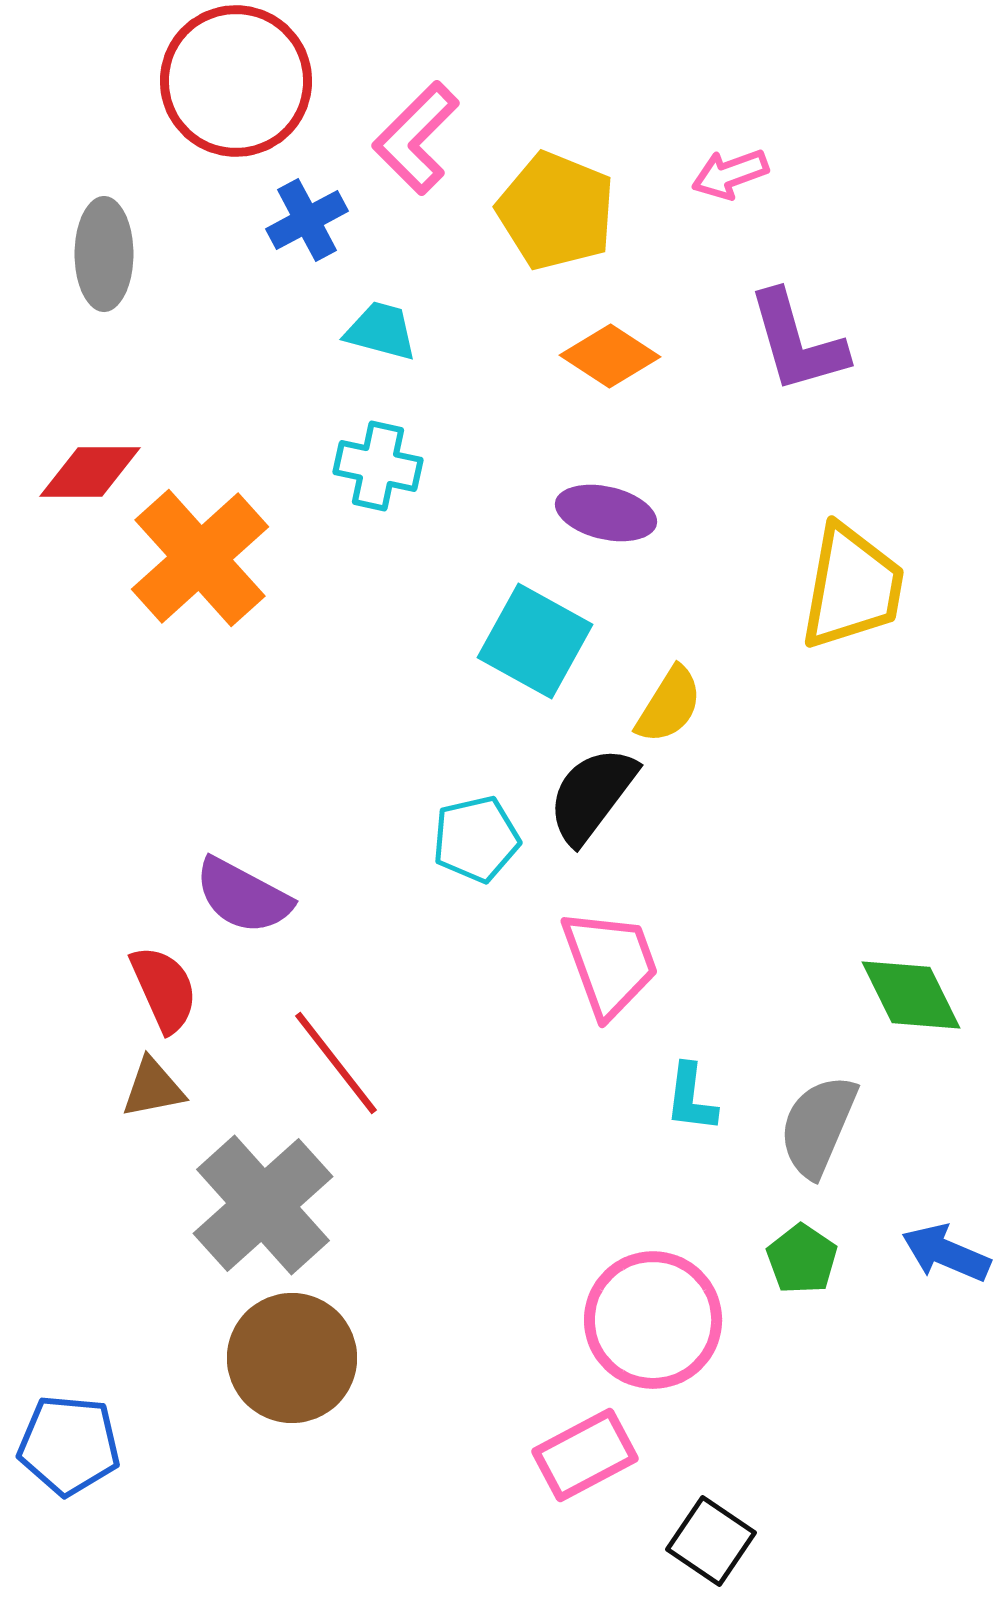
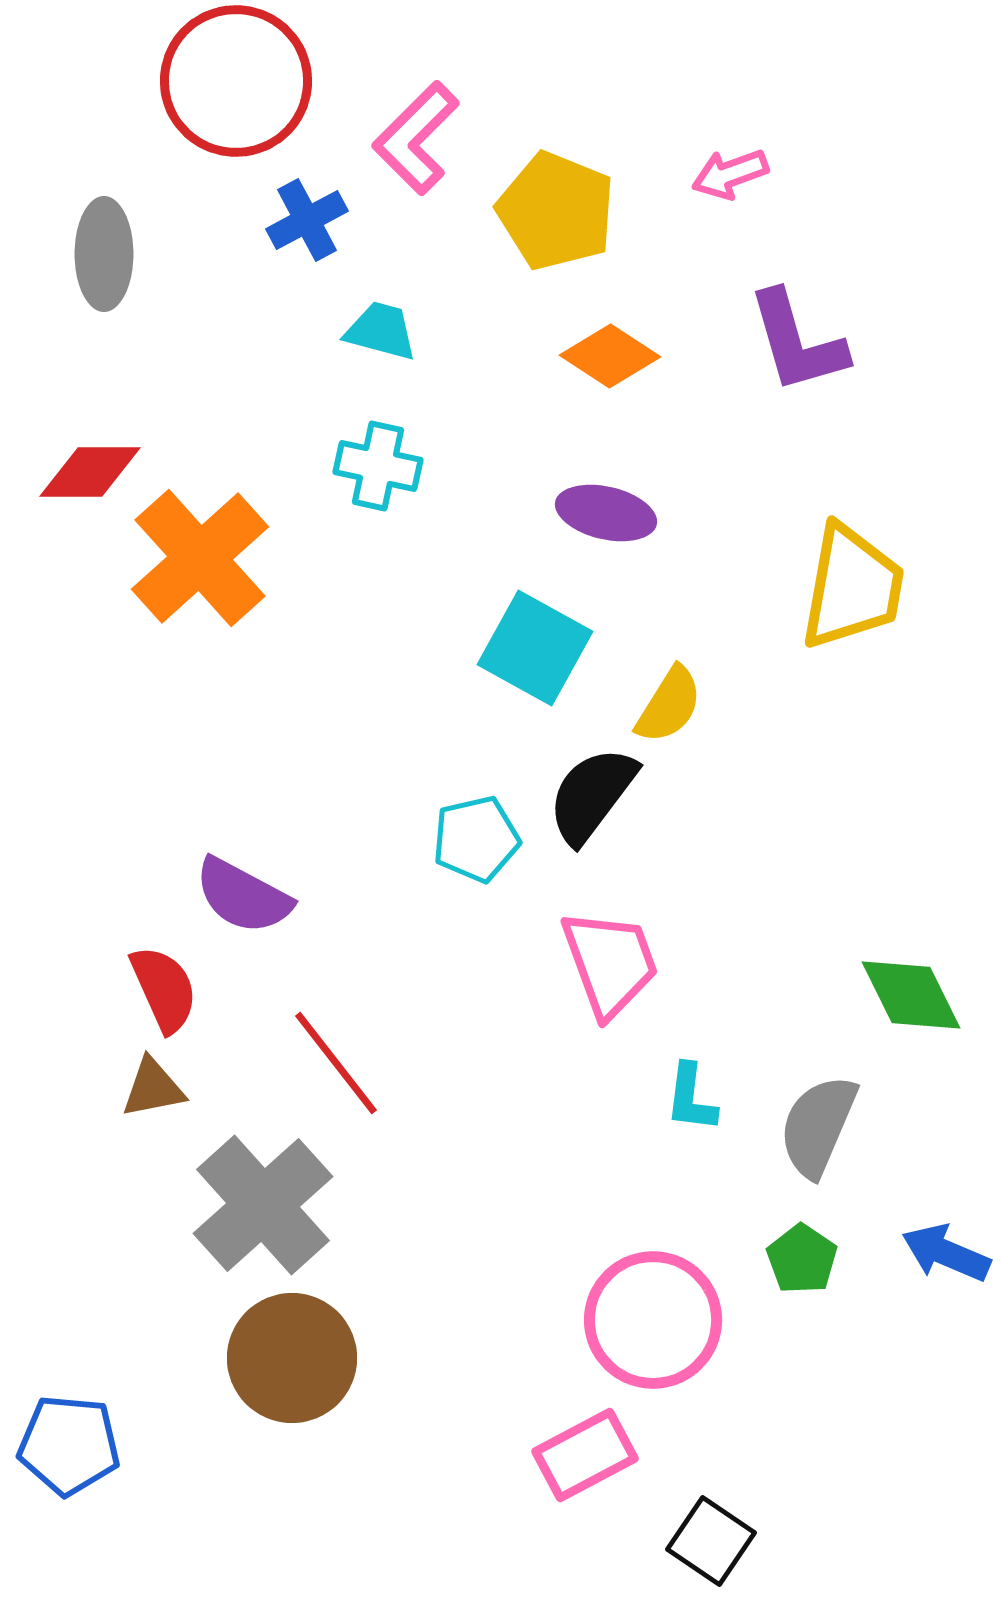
cyan square: moved 7 px down
